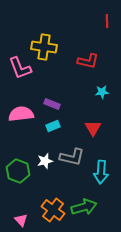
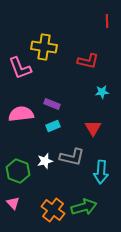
pink triangle: moved 8 px left, 17 px up
